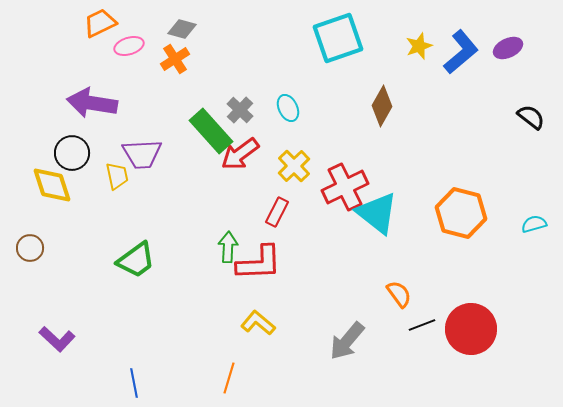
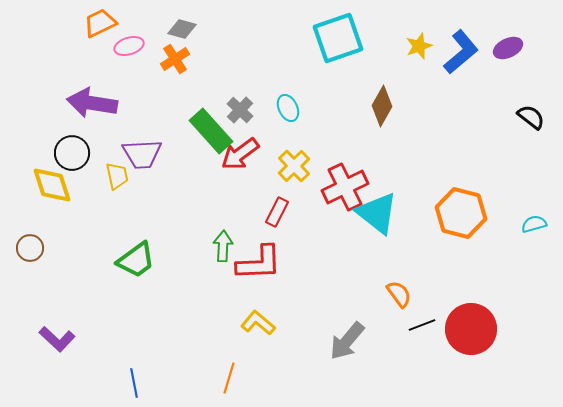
green arrow: moved 5 px left, 1 px up
